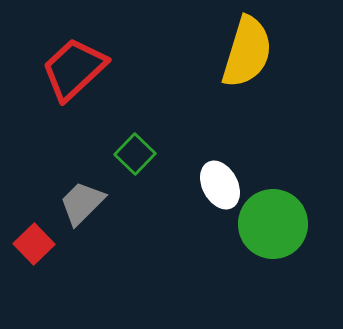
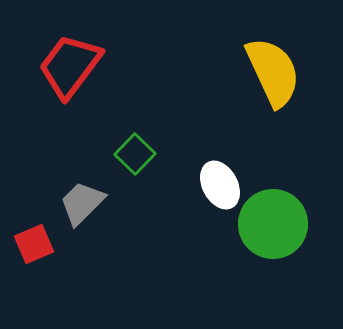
yellow semicircle: moved 26 px right, 20 px down; rotated 42 degrees counterclockwise
red trapezoid: moved 4 px left, 3 px up; rotated 10 degrees counterclockwise
red square: rotated 21 degrees clockwise
